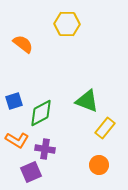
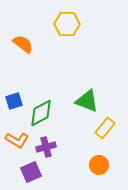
purple cross: moved 1 px right, 2 px up; rotated 24 degrees counterclockwise
